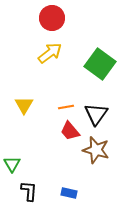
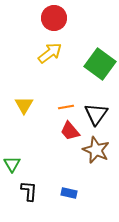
red circle: moved 2 px right
brown star: rotated 8 degrees clockwise
